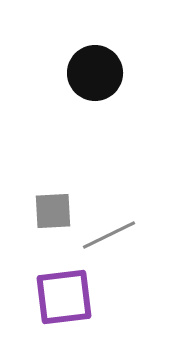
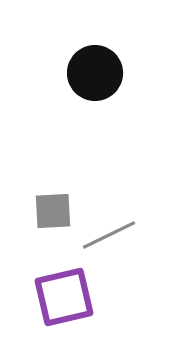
purple square: rotated 6 degrees counterclockwise
